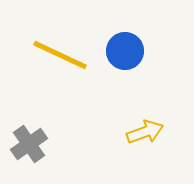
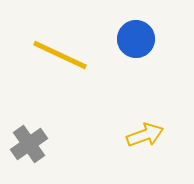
blue circle: moved 11 px right, 12 px up
yellow arrow: moved 3 px down
